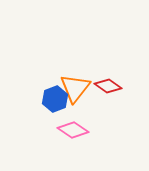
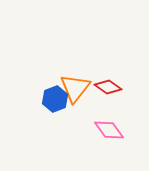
red diamond: moved 1 px down
pink diamond: moved 36 px right; rotated 20 degrees clockwise
